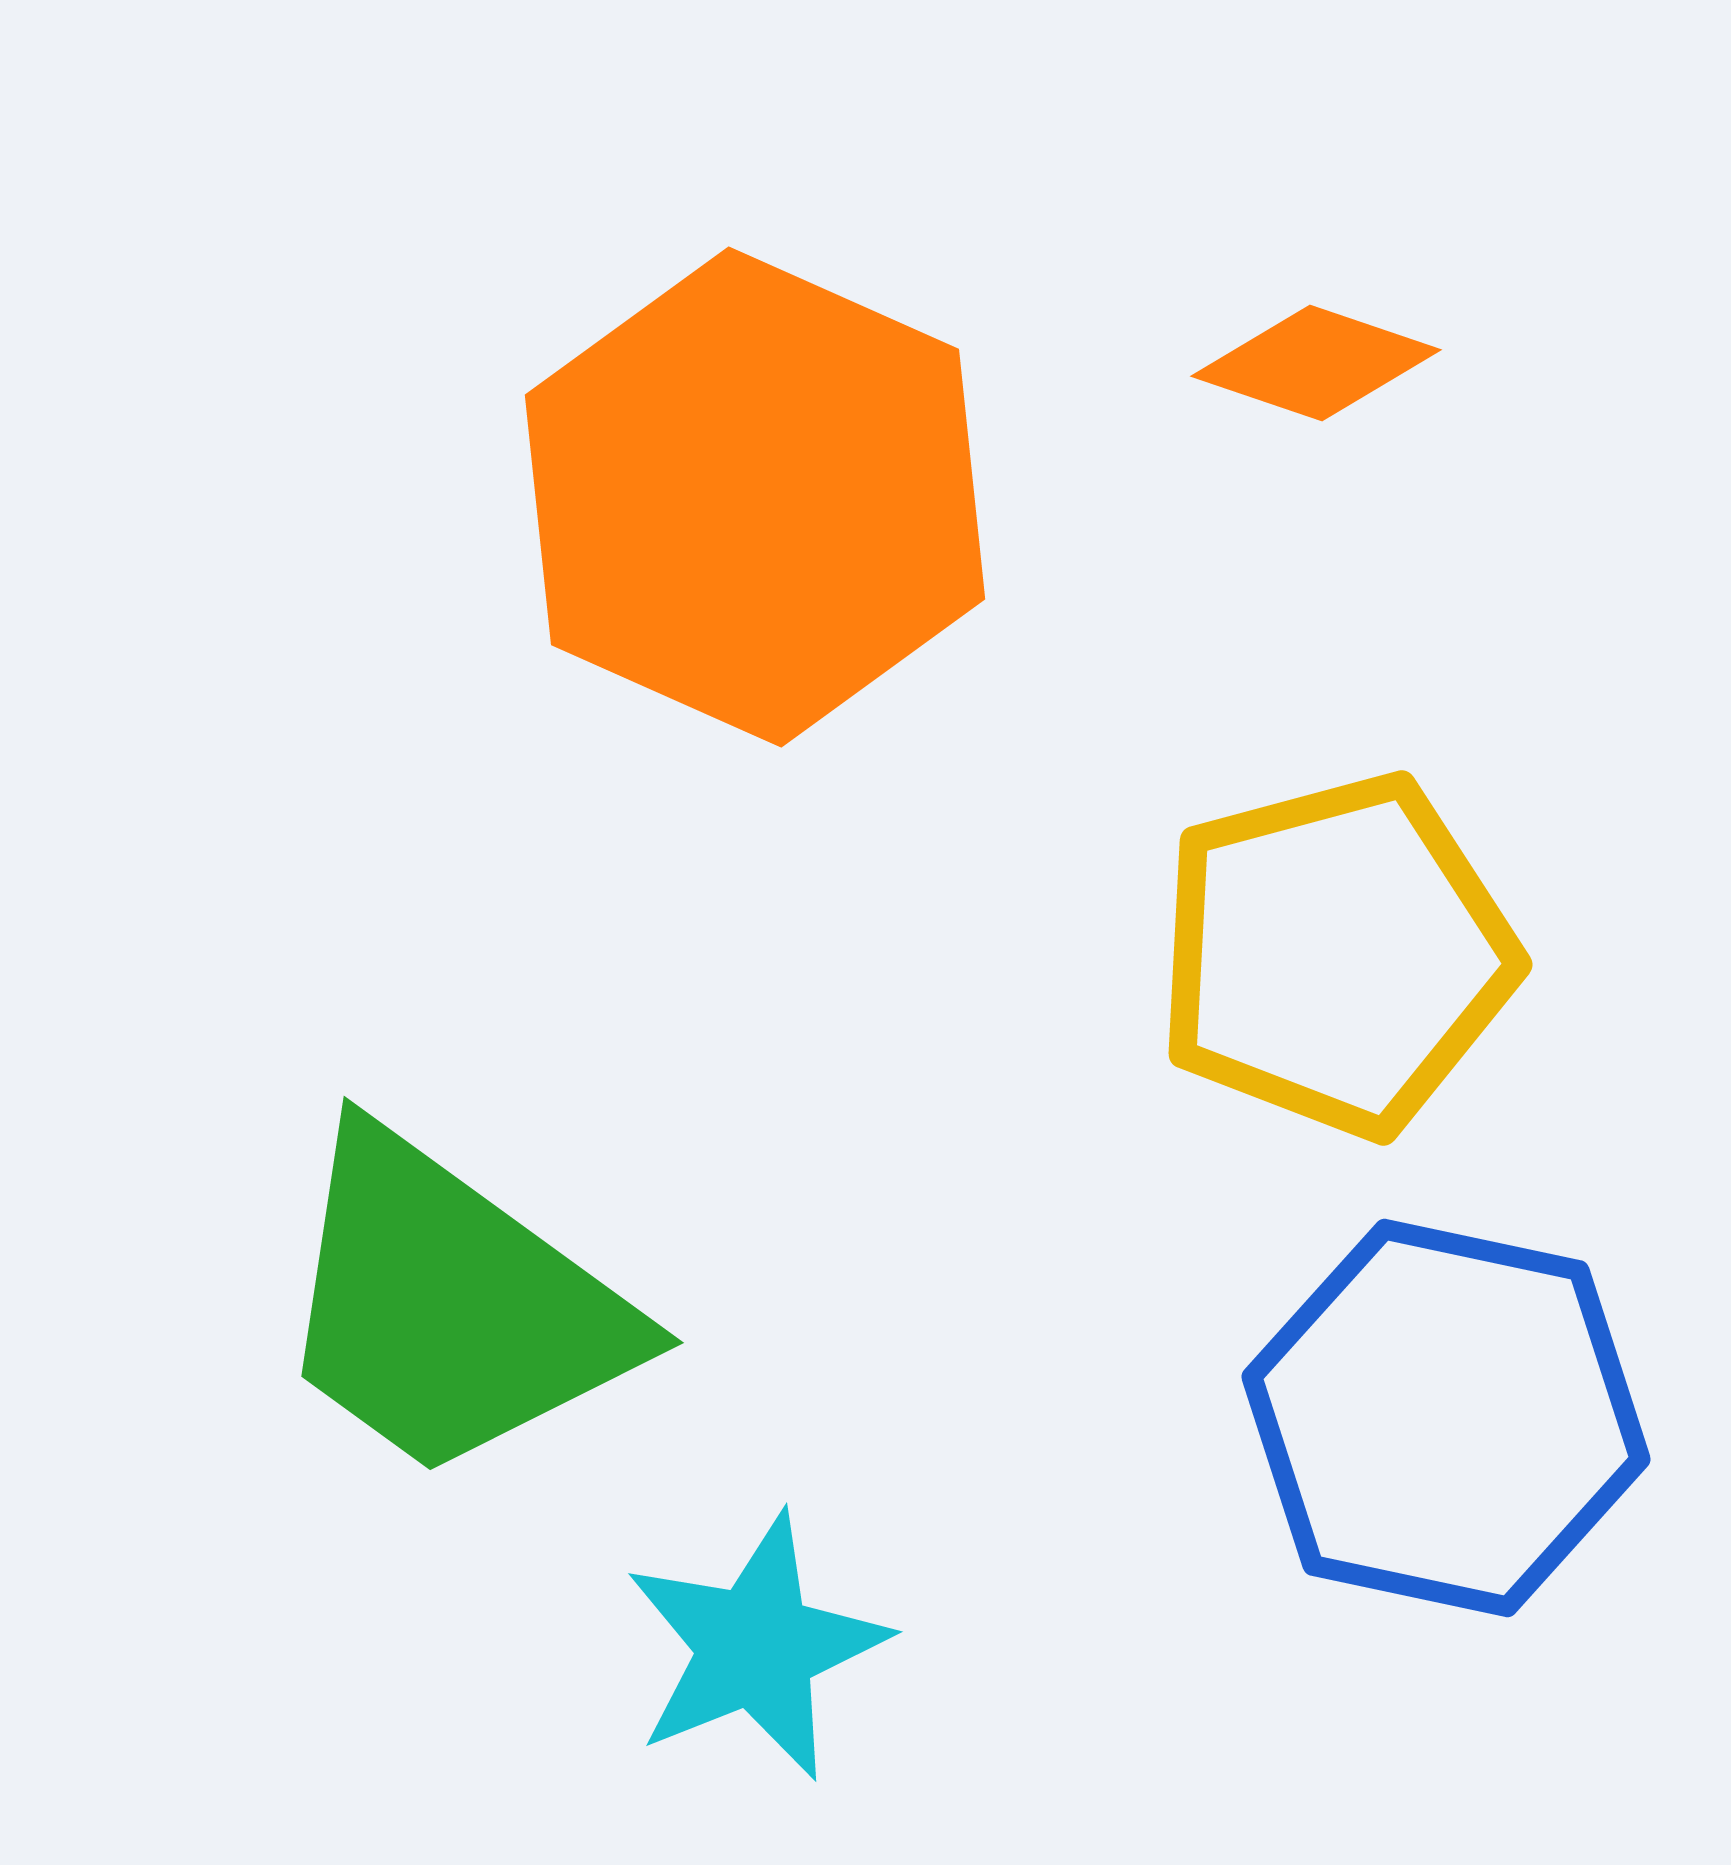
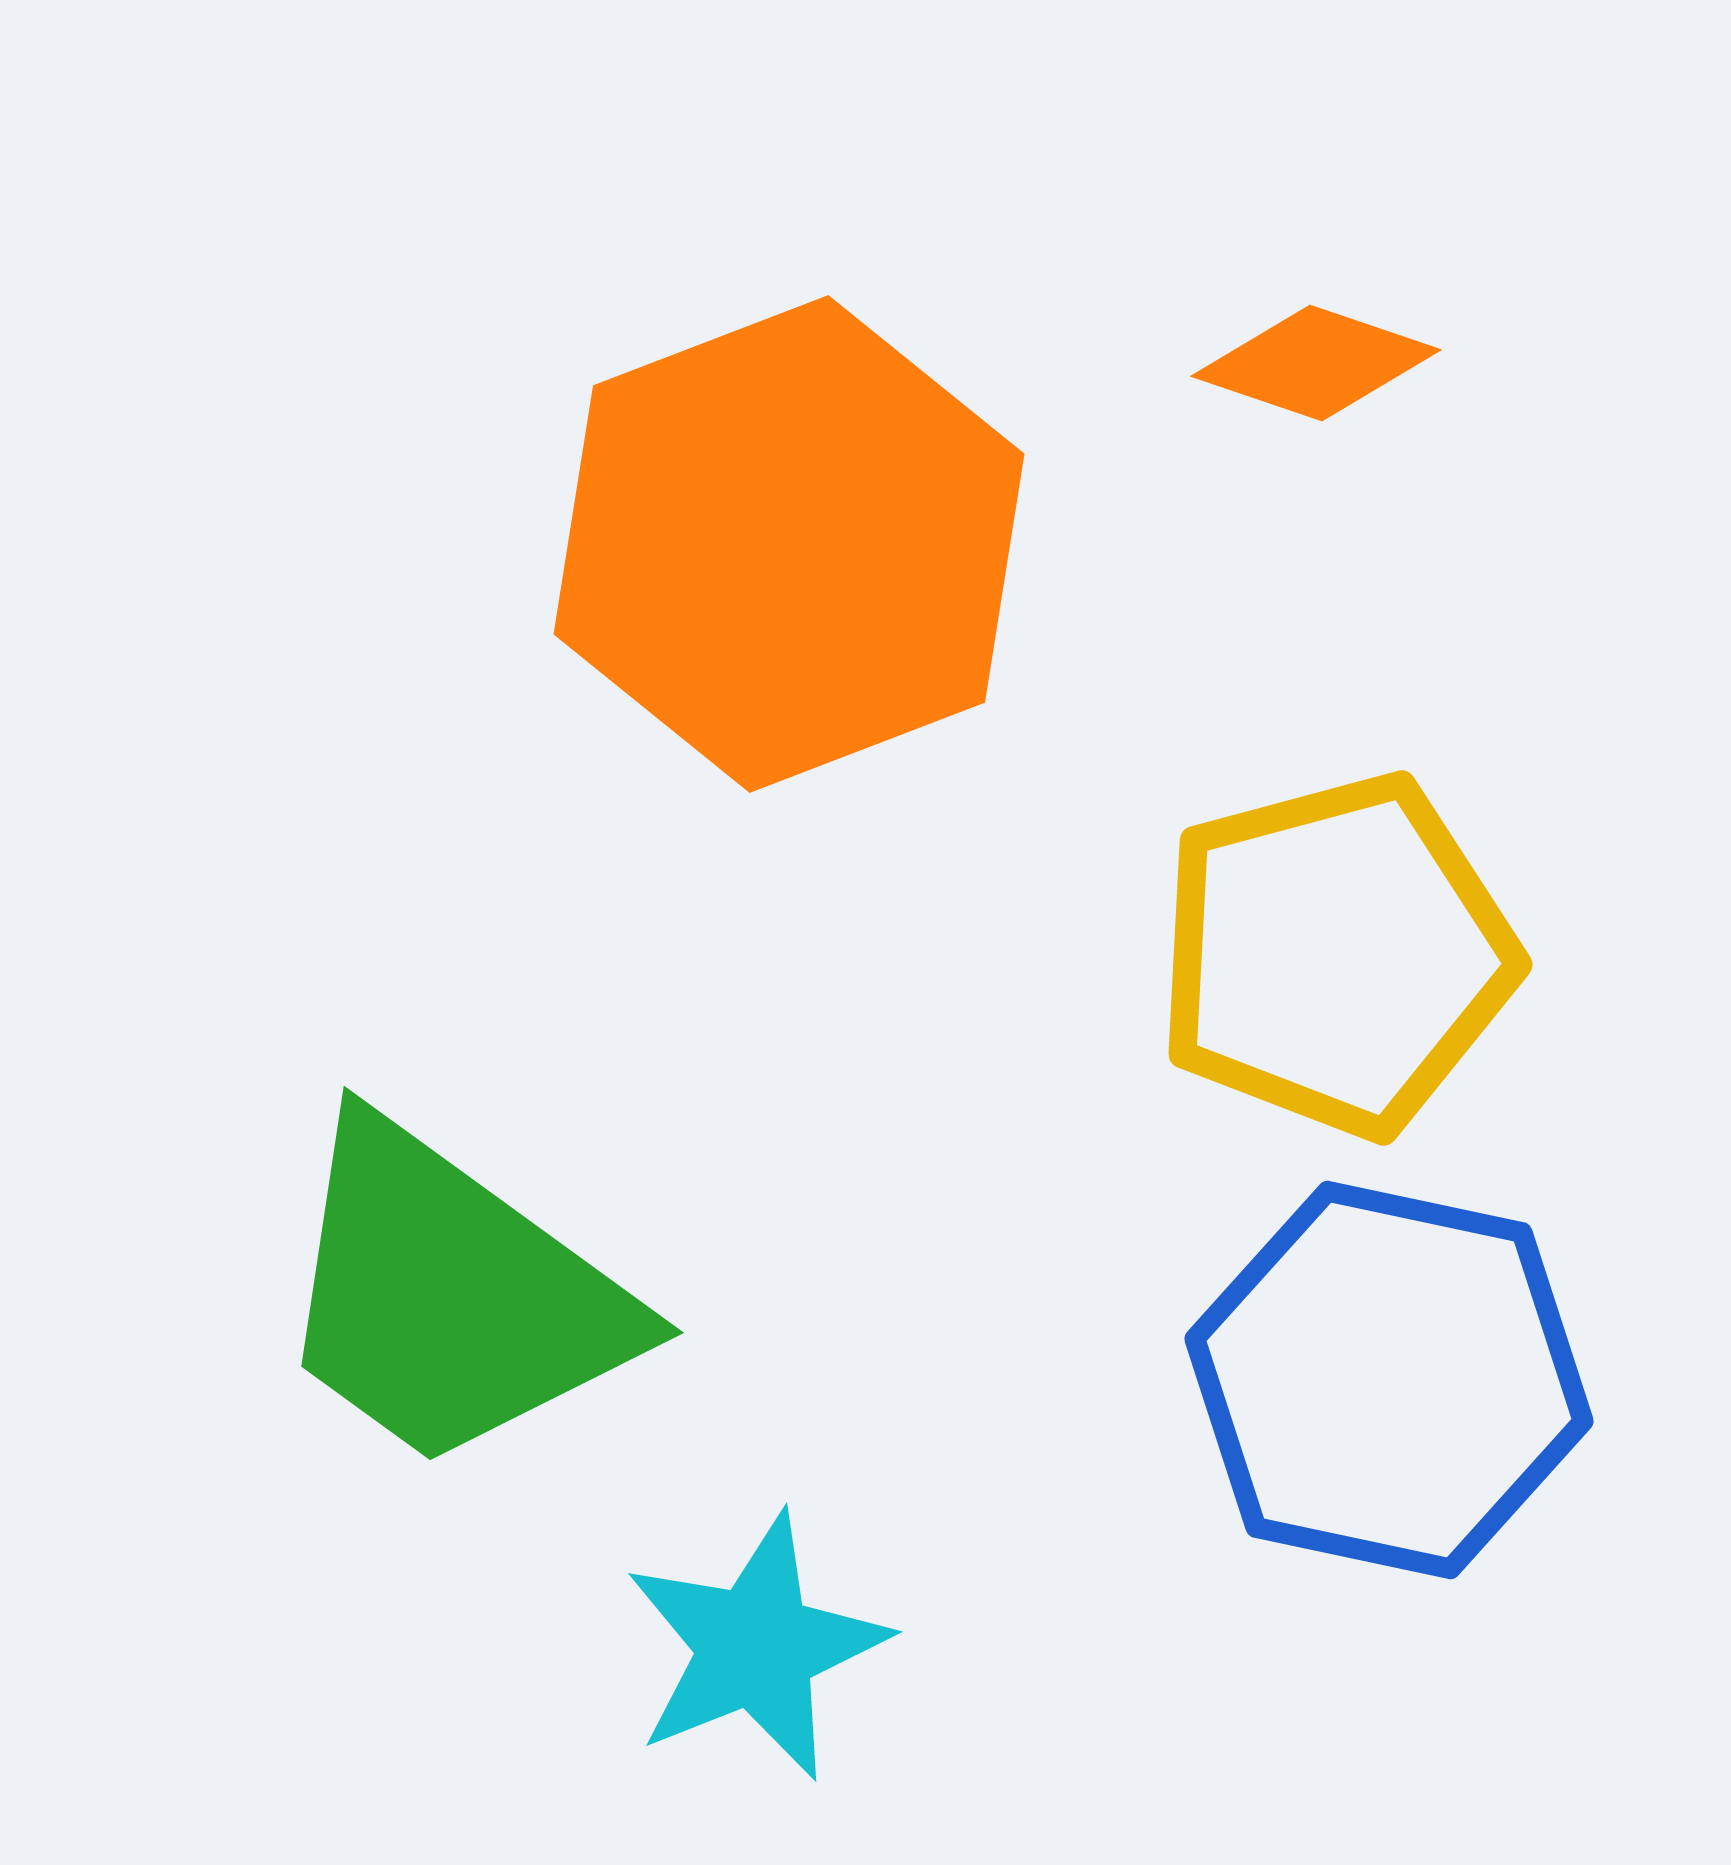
orange hexagon: moved 34 px right, 47 px down; rotated 15 degrees clockwise
green trapezoid: moved 10 px up
blue hexagon: moved 57 px left, 38 px up
